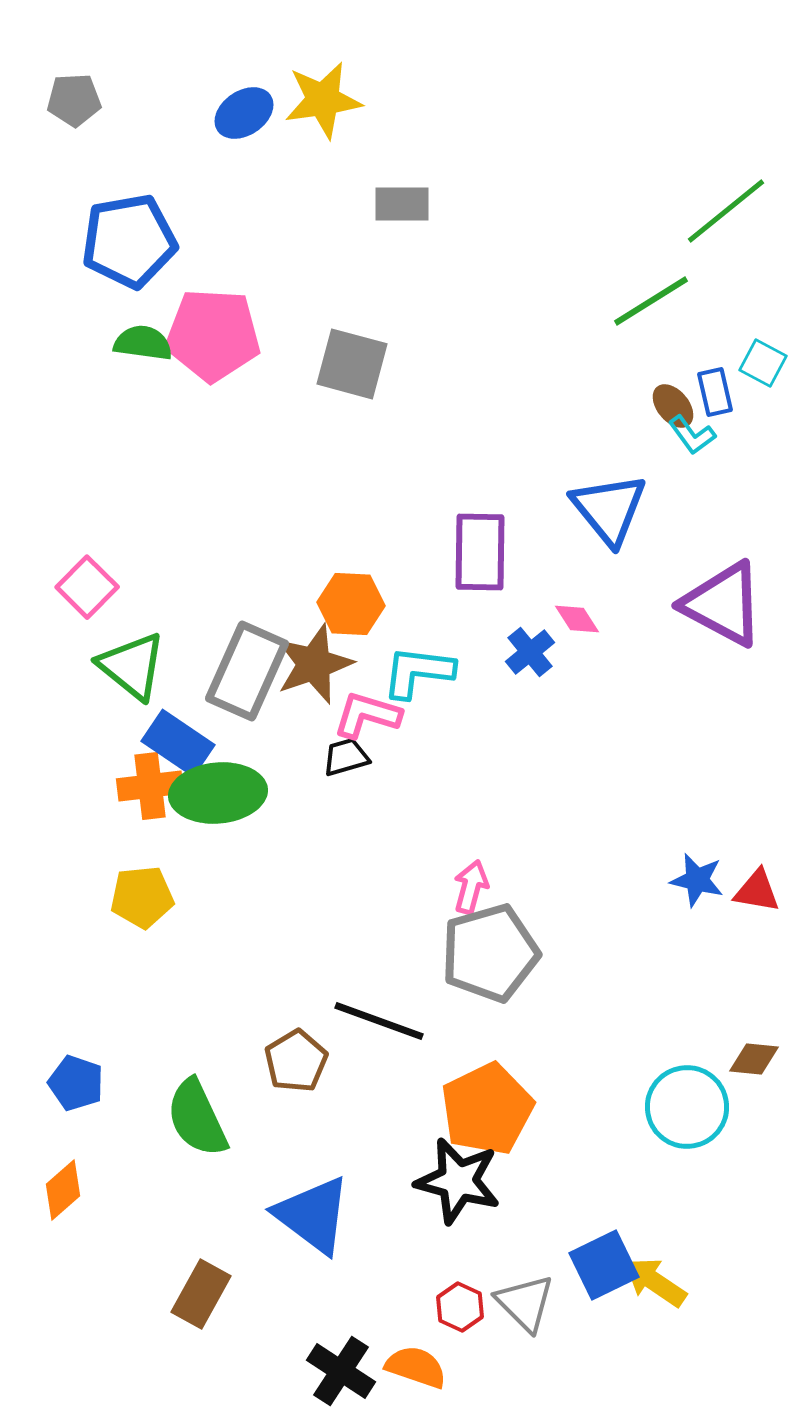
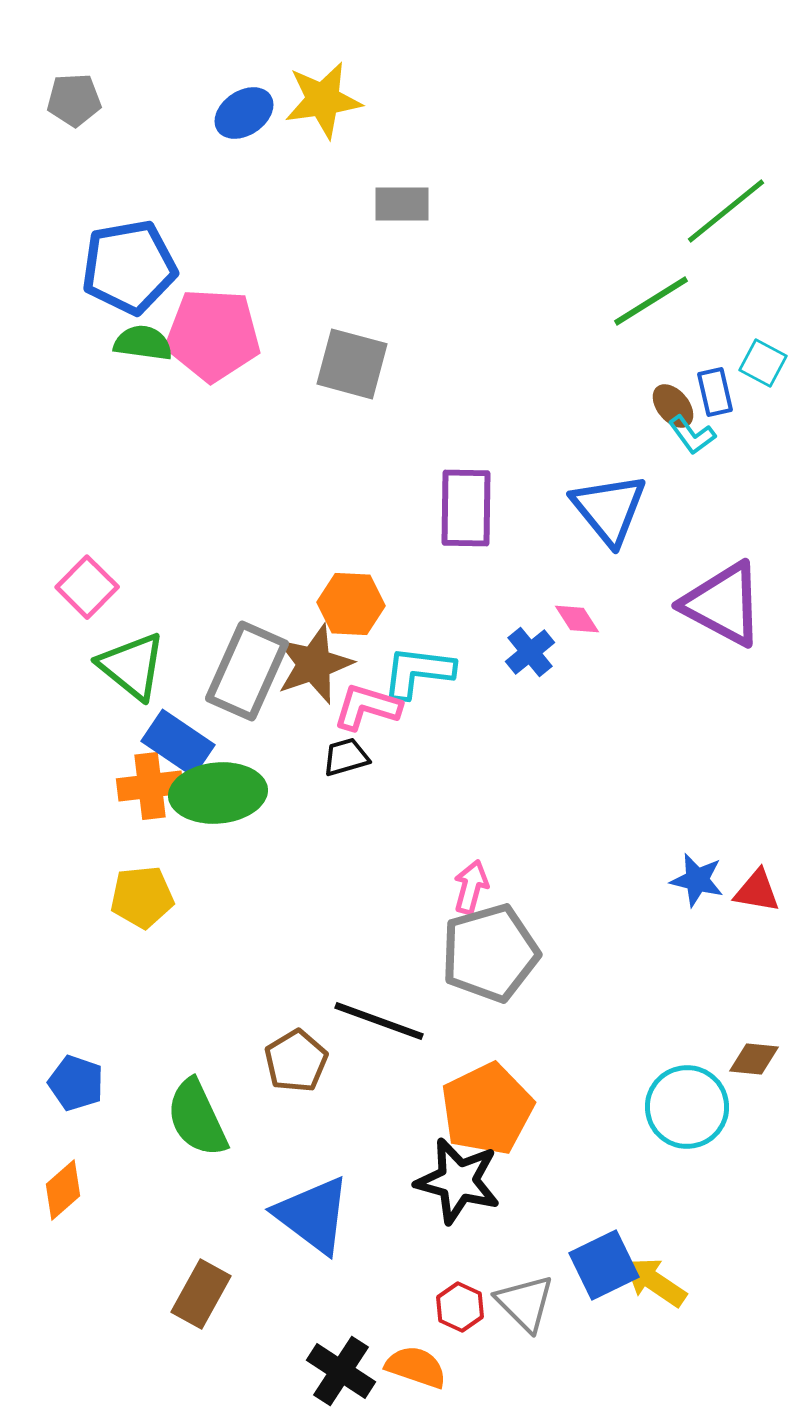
blue pentagon at (129, 241): moved 26 px down
purple rectangle at (480, 552): moved 14 px left, 44 px up
pink L-shape at (367, 715): moved 8 px up
